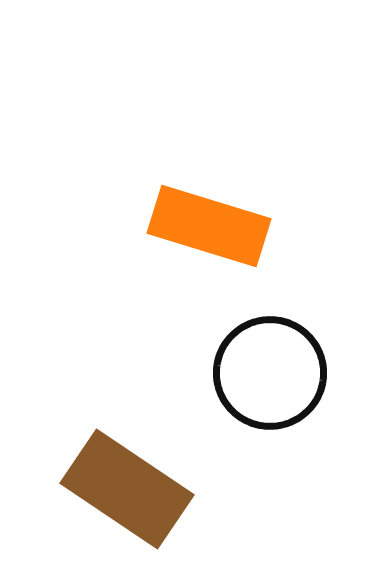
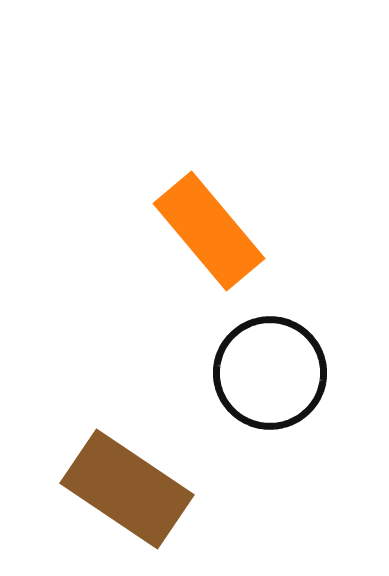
orange rectangle: moved 5 px down; rotated 33 degrees clockwise
